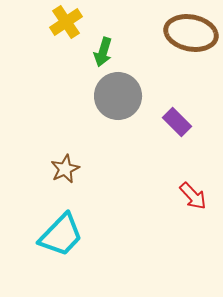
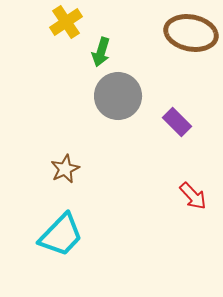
green arrow: moved 2 px left
